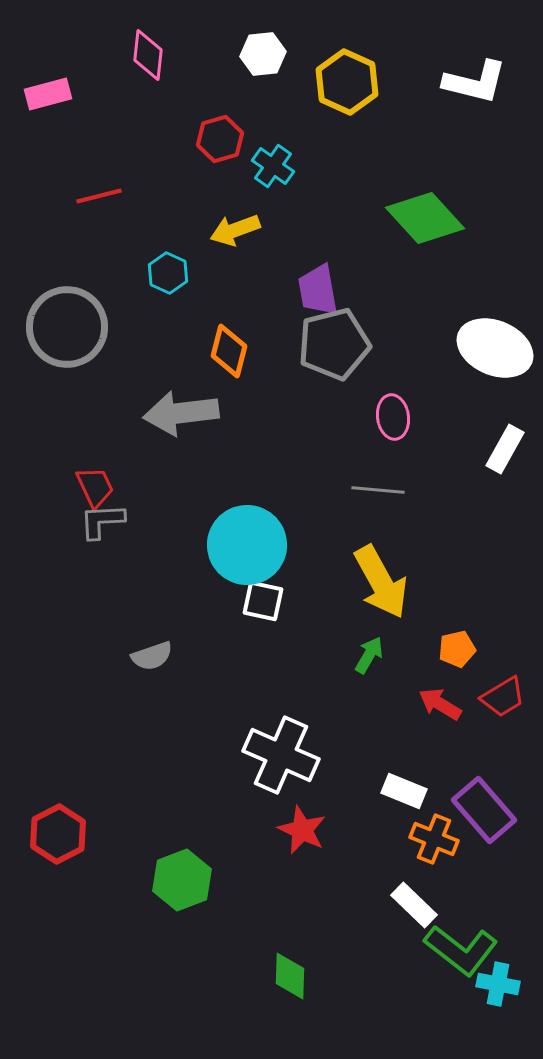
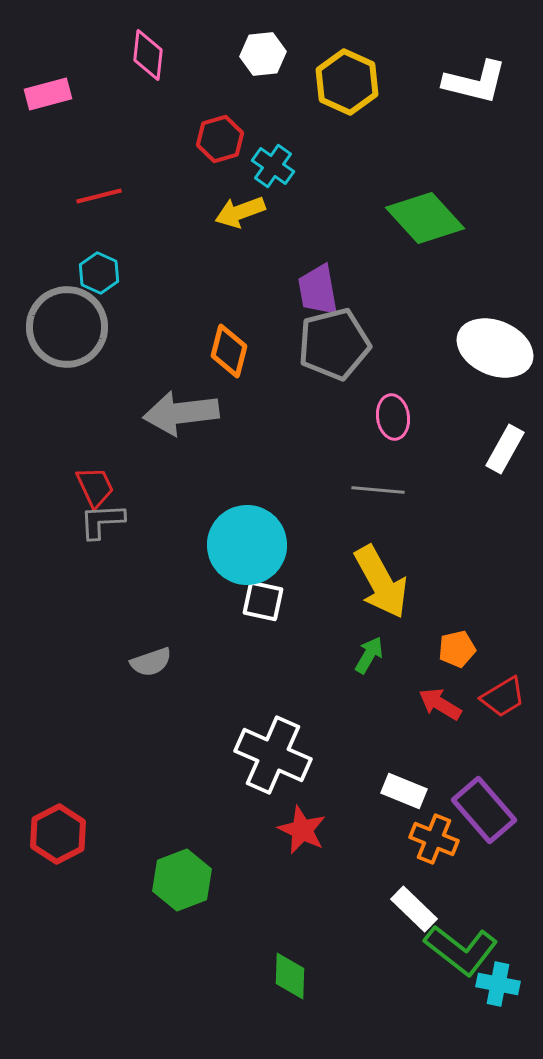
yellow arrow at (235, 230): moved 5 px right, 18 px up
cyan hexagon at (168, 273): moved 69 px left
gray semicircle at (152, 656): moved 1 px left, 6 px down
white cross at (281, 755): moved 8 px left
white rectangle at (414, 905): moved 4 px down
